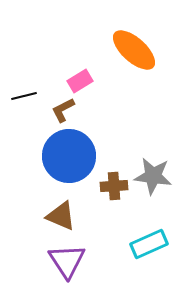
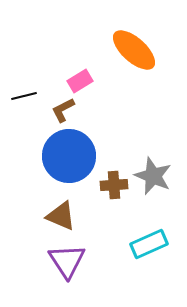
gray star: rotated 15 degrees clockwise
brown cross: moved 1 px up
